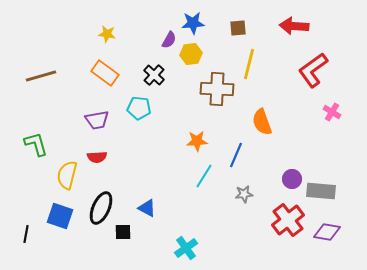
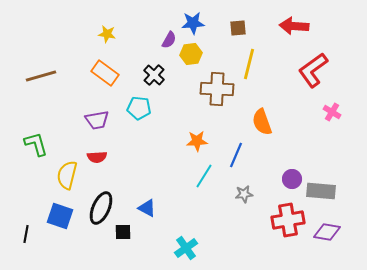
red cross: rotated 28 degrees clockwise
